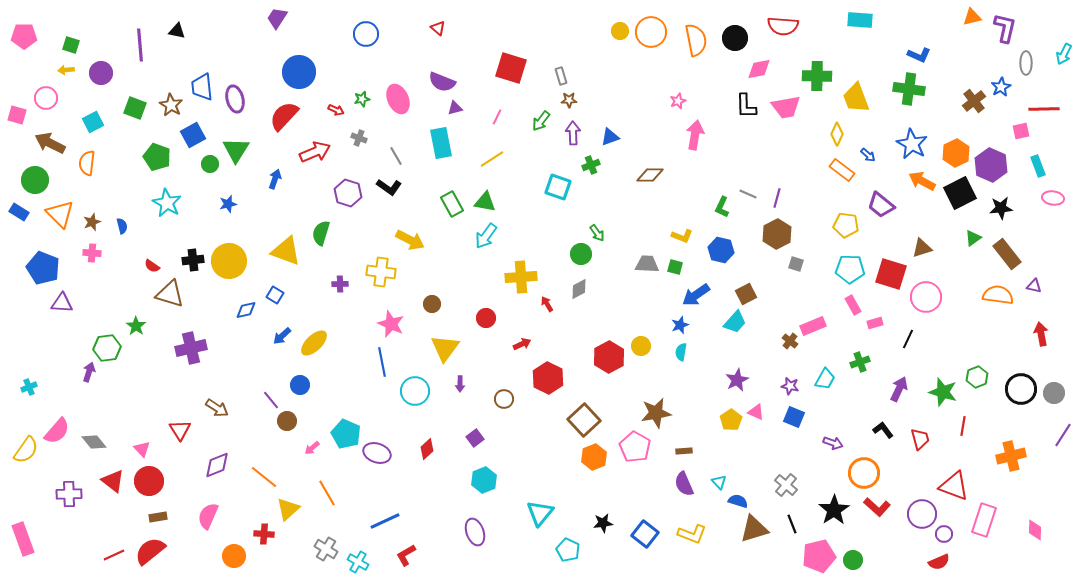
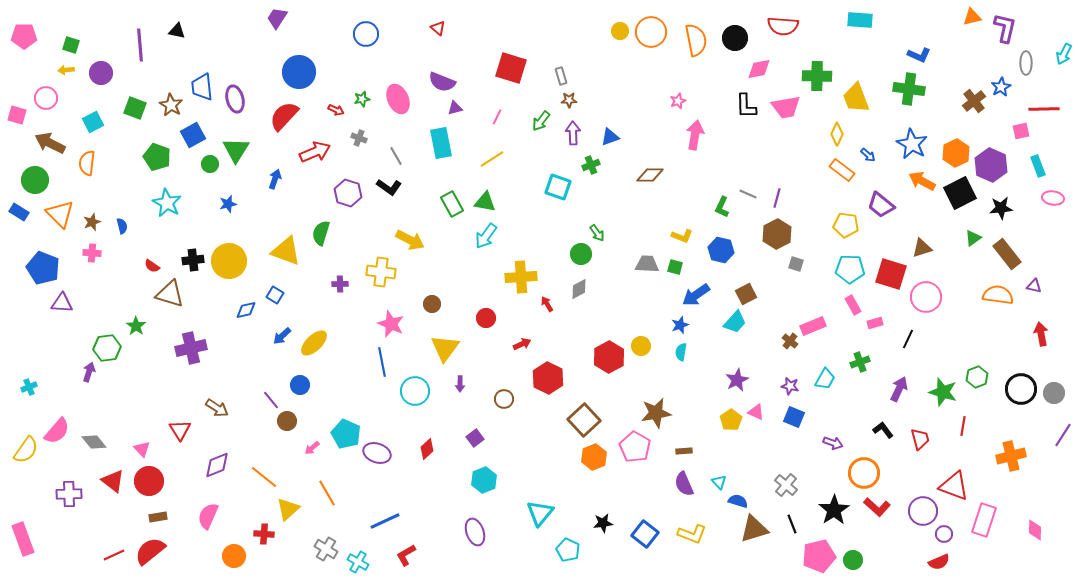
purple circle at (922, 514): moved 1 px right, 3 px up
